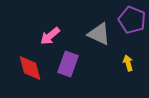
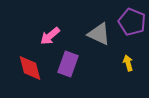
purple pentagon: moved 2 px down
